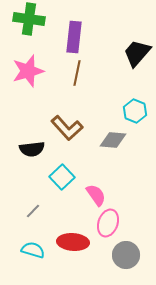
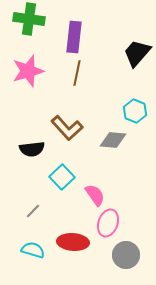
pink semicircle: moved 1 px left
